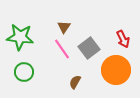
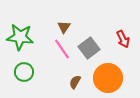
orange circle: moved 8 px left, 8 px down
